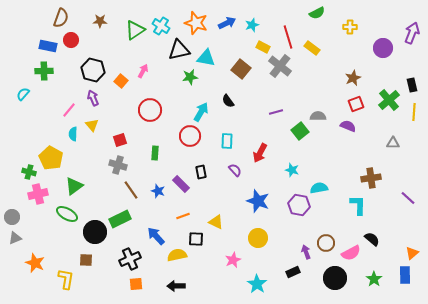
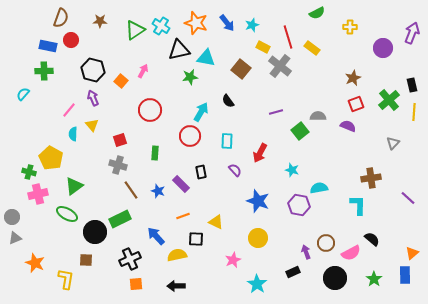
blue arrow at (227, 23): rotated 78 degrees clockwise
gray triangle at (393, 143): rotated 48 degrees counterclockwise
